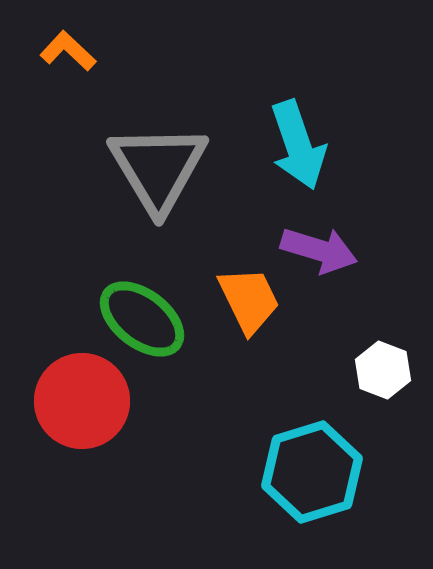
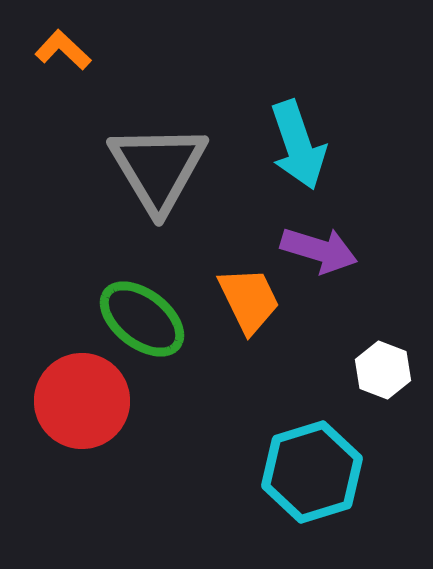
orange L-shape: moved 5 px left, 1 px up
